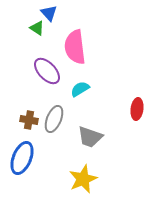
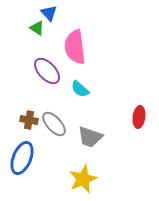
cyan semicircle: rotated 108 degrees counterclockwise
red ellipse: moved 2 px right, 8 px down
gray ellipse: moved 5 px down; rotated 64 degrees counterclockwise
